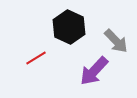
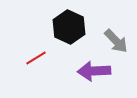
purple arrow: rotated 44 degrees clockwise
